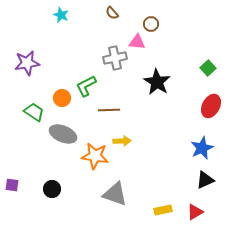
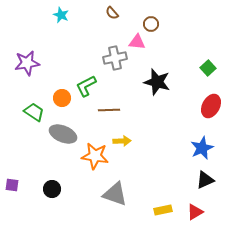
black star: rotated 16 degrees counterclockwise
